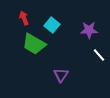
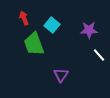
green trapezoid: rotated 40 degrees clockwise
